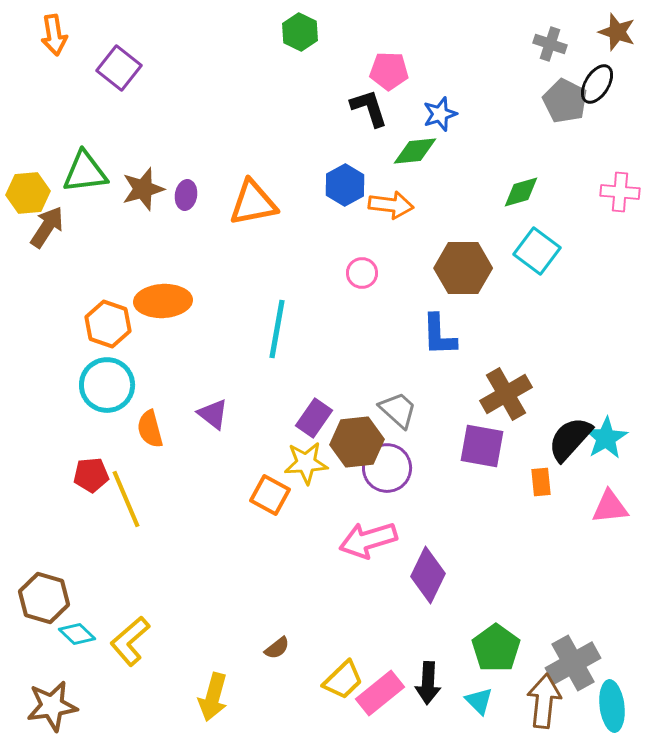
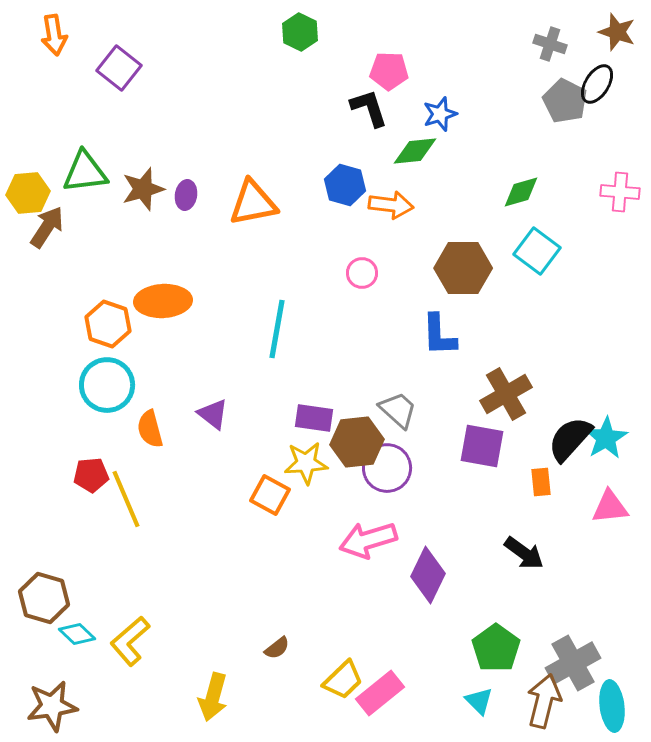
blue hexagon at (345, 185): rotated 15 degrees counterclockwise
purple rectangle at (314, 418): rotated 63 degrees clockwise
black arrow at (428, 683): moved 96 px right, 130 px up; rotated 57 degrees counterclockwise
brown arrow at (544, 701): rotated 8 degrees clockwise
